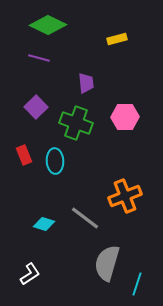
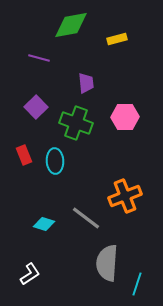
green diamond: moved 23 px right; rotated 36 degrees counterclockwise
gray line: moved 1 px right
gray semicircle: rotated 12 degrees counterclockwise
